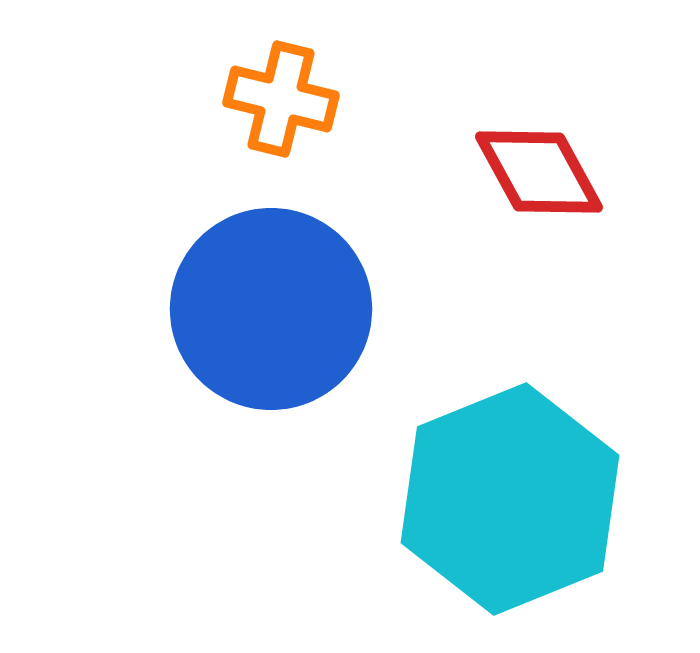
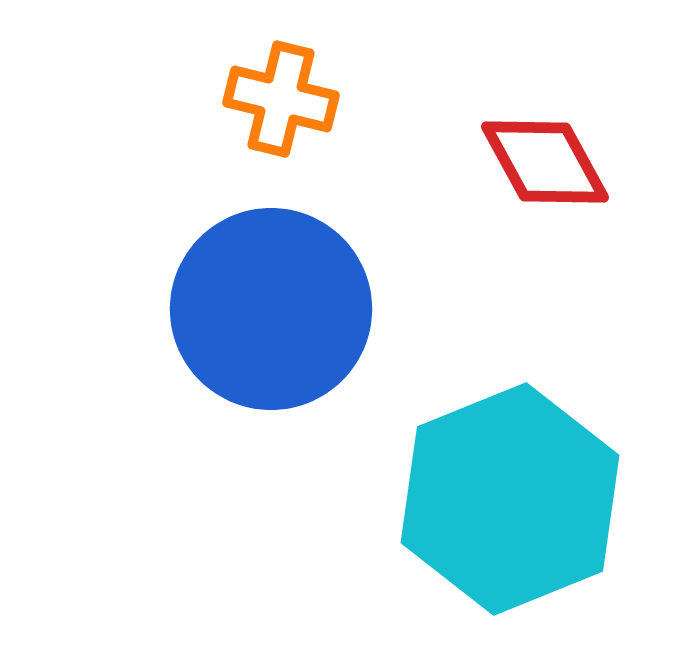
red diamond: moved 6 px right, 10 px up
